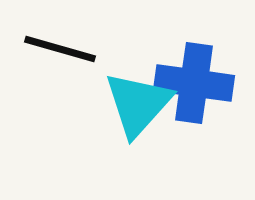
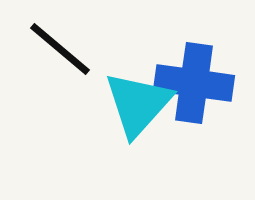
black line: rotated 24 degrees clockwise
